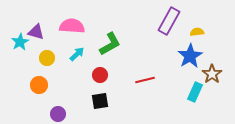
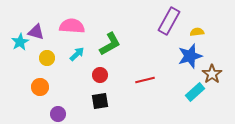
blue star: rotated 15 degrees clockwise
orange circle: moved 1 px right, 2 px down
cyan rectangle: rotated 24 degrees clockwise
